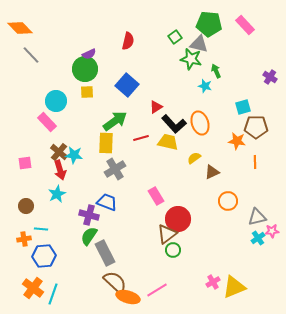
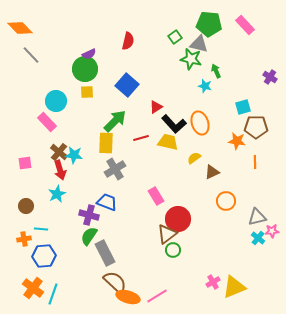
green arrow at (115, 121): rotated 10 degrees counterclockwise
orange circle at (228, 201): moved 2 px left
cyan cross at (258, 238): rotated 16 degrees counterclockwise
pink line at (157, 290): moved 6 px down
